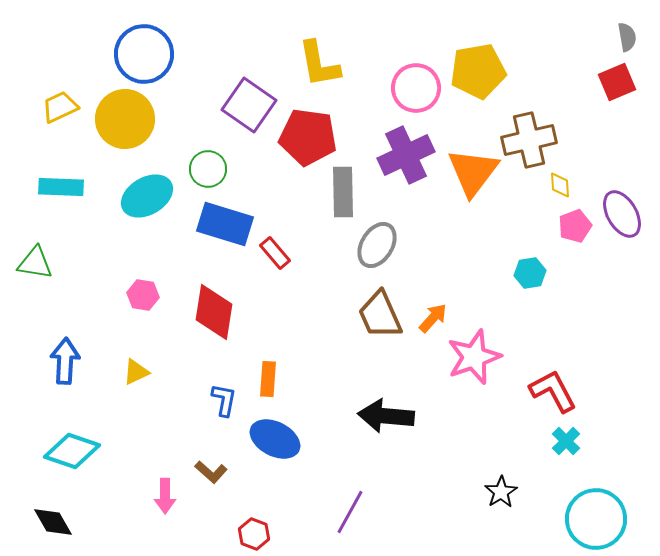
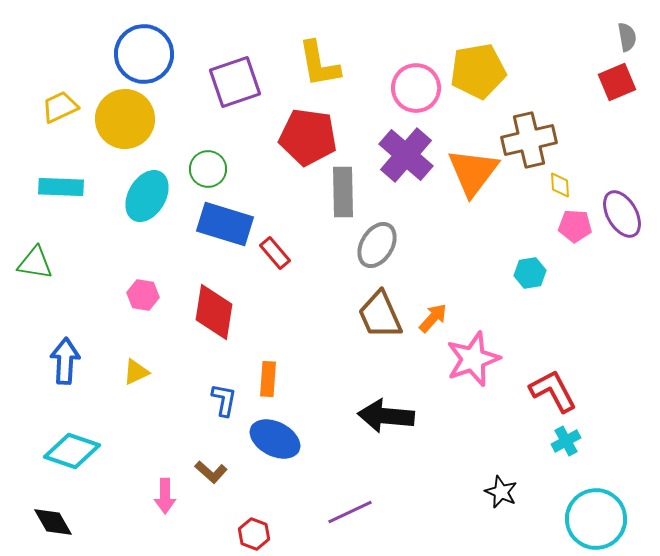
purple square at (249, 105): moved 14 px left, 23 px up; rotated 36 degrees clockwise
purple cross at (406, 155): rotated 24 degrees counterclockwise
cyan ellipse at (147, 196): rotated 30 degrees counterclockwise
pink pentagon at (575, 226): rotated 24 degrees clockwise
pink star at (474, 357): moved 1 px left, 2 px down
cyan cross at (566, 441): rotated 16 degrees clockwise
black star at (501, 492): rotated 16 degrees counterclockwise
purple line at (350, 512): rotated 36 degrees clockwise
